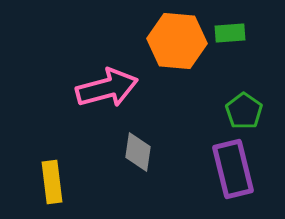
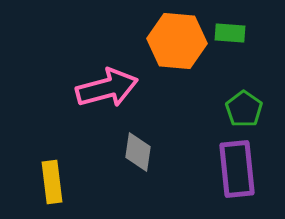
green rectangle: rotated 8 degrees clockwise
green pentagon: moved 2 px up
purple rectangle: moved 4 px right; rotated 8 degrees clockwise
